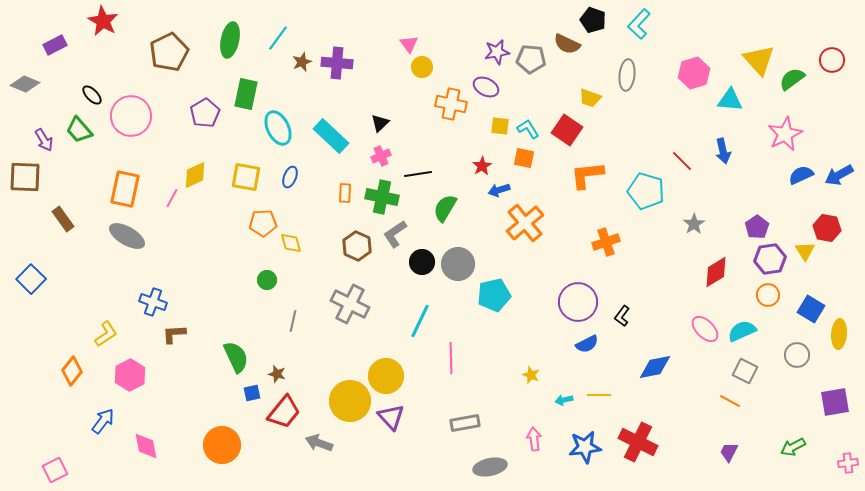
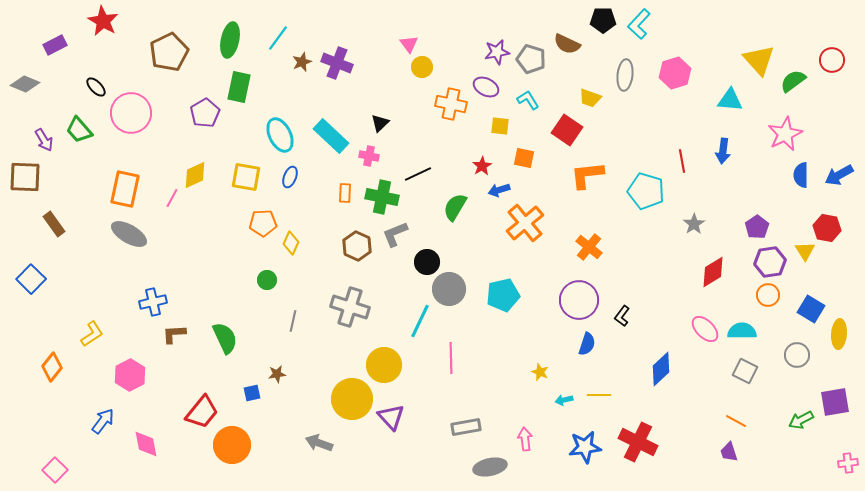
black pentagon at (593, 20): moved 10 px right; rotated 20 degrees counterclockwise
gray pentagon at (531, 59): rotated 12 degrees clockwise
purple cross at (337, 63): rotated 16 degrees clockwise
pink hexagon at (694, 73): moved 19 px left
gray ellipse at (627, 75): moved 2 px left
green semicircle at (792, 79): moved 1 px right, 2 px down
green rectangle at (246, 94): moved 7 px left, 7 px up
black ellipse at (92, 95): moved 4 px right, 8 px up
pink circle at (131, 116): moved 3 px up
cyan ellipse at (278, 128): moved 2 px right, 7 px down
cyan L-shape at (528, 129): moved 29 px up
blue arrow at (723, 151): rotated 20 degrees clockwise
pink cross at (381, 156): moved 12 px left; rotated 36 degrees clockwise
red line at (682, 161): rotated 35 degrees clockwise
black line at (418, 174): rotated 16 degrees counterclockwise
blue semicircle at (801, 175): rotated 65 degrees counterclockwise
green semicircle at (445, 208): moved 10 px right, 1 px up
brown rectangle at (63, 219): moved 9 px left, 5 px down
gray L-shape at (395, 234): rotated 12 degrees clockwise
gray ellipse at (127, 236): moved 2 px right, 2 px up
orange cross at (606, 242): moved 17 px left, 5 px down; rotated 32 degrees counterclockwise
yellow diamond at (291, 243): rotated 40 degrees clockwise
purple hexagon at (770, 259): moved 3 px down
black circle at (422, 262): moved 5 px right
gray circle at (458, 264): moved 9 px left, 25 px down
red diamond at (716, 272): moved 3 px left
cyan pentagon at (494, 295): moved 9 px right
blue cross at (153, 302): rotated 32 degrees counterclockwise
purple circle at (578, 302): moved 1 px right, 2 px up
gray cross at (350, 304): moved 3 px down; rotated 9 degrees counterclockwise
cyan semicircle at (742, 331): rotated 24 degrees clockwise
yellow L-shape at (106, 334): moved 14 px left
blue semicircle at (587, 344): rotated 45 degrees counterclockwise
green semicircle at (236, 357): moved 11 px left, 19 px up
blue diamond at (655, 367): moved 6 px right, 2 px down; rotated 32 degrees counterclockwise
orange diamond at (72, 371): moved 20 px left, 4 px up
brown star at (277, 374): rotated 24 degrees counterclockwise
yellow star at (531, 375): moved 9 px right, 3 px up
yellow circle at (386, 376): moved 2 px left, 11 px up
yellow circle at (350, 401): moved 2 px right, 2 px up
orange line at (730, 401): moved 6 px right, 20 px down
red trapezoid at (284, 412): moved 82 px left
gray rectangle at (465, 423): moved 1 px right, 4 px down
pink arrow at (534, 439): moved 9 px left
orange circle at (222, 445): moved 10 px right
pink diamond at (146, 446): moved 2 px up
green arrow at (793, 447): moved 8 px right, 27 px up
purple trapezoid at (729, 452): rotated 45 degrees counterclockwise
pink square at (55, 470): rotated 20 degrees counterclockwise
